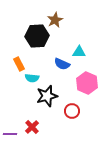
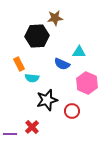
brown star: moved 2 px up; rotated 21 degrees clockwise
black star: moved 4 px down
